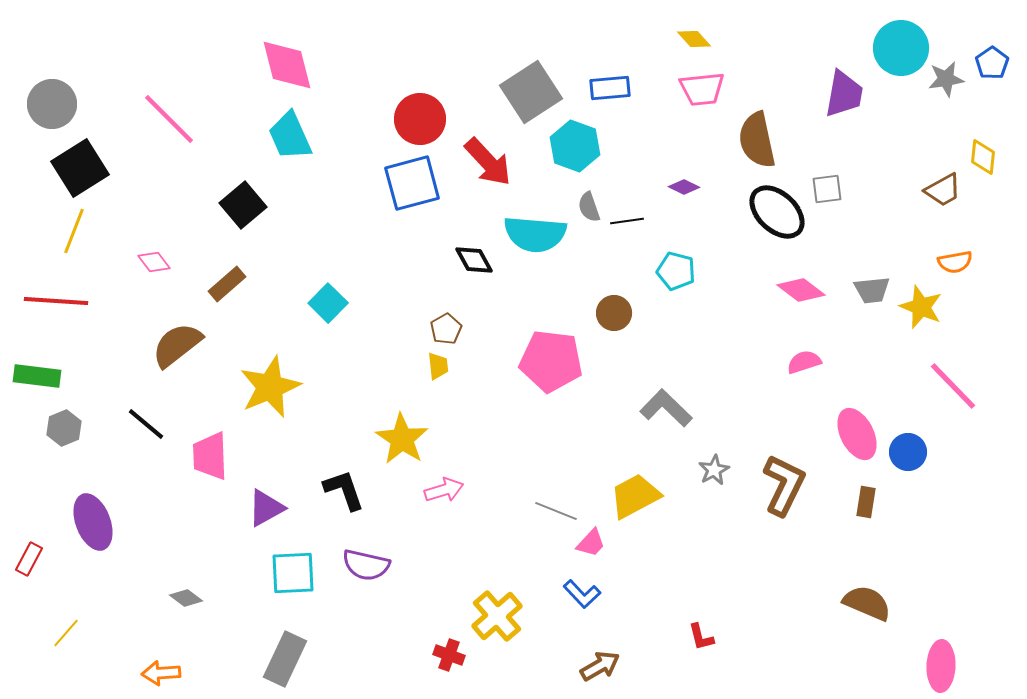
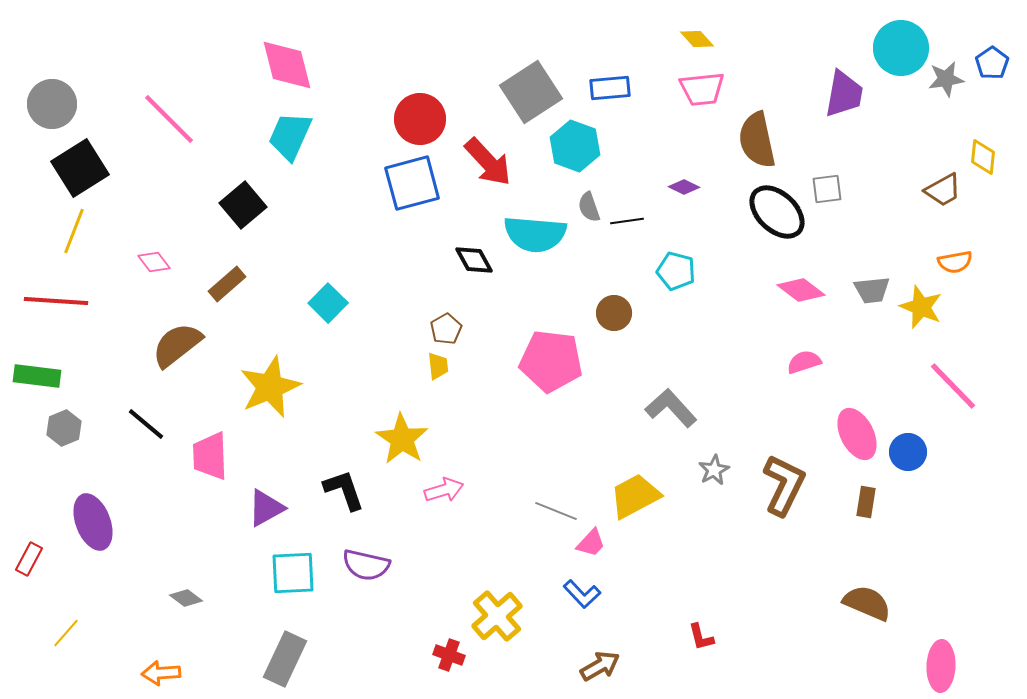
yellow diamond at (694, 39): moved 3 px right
cyan trapezoid at (290, 136): rotated 48 degrees clockwise
gray L-shape at (666, 408): moved 5 px right; rotated 4 degrees clockwise
